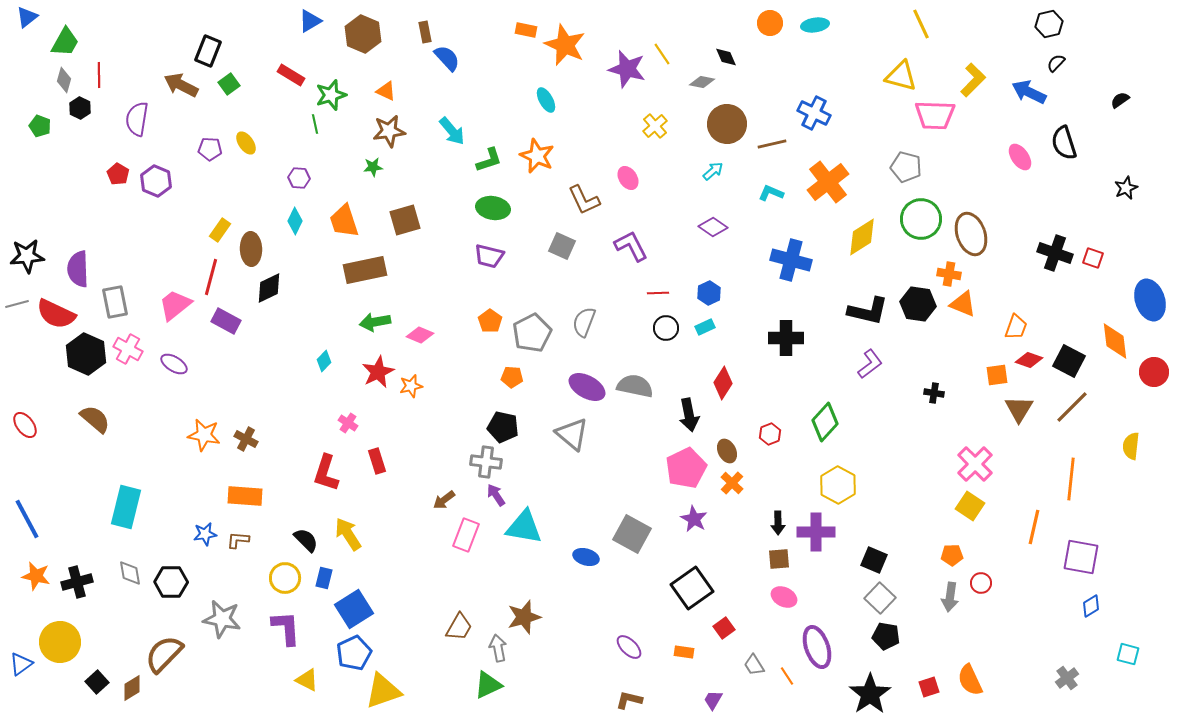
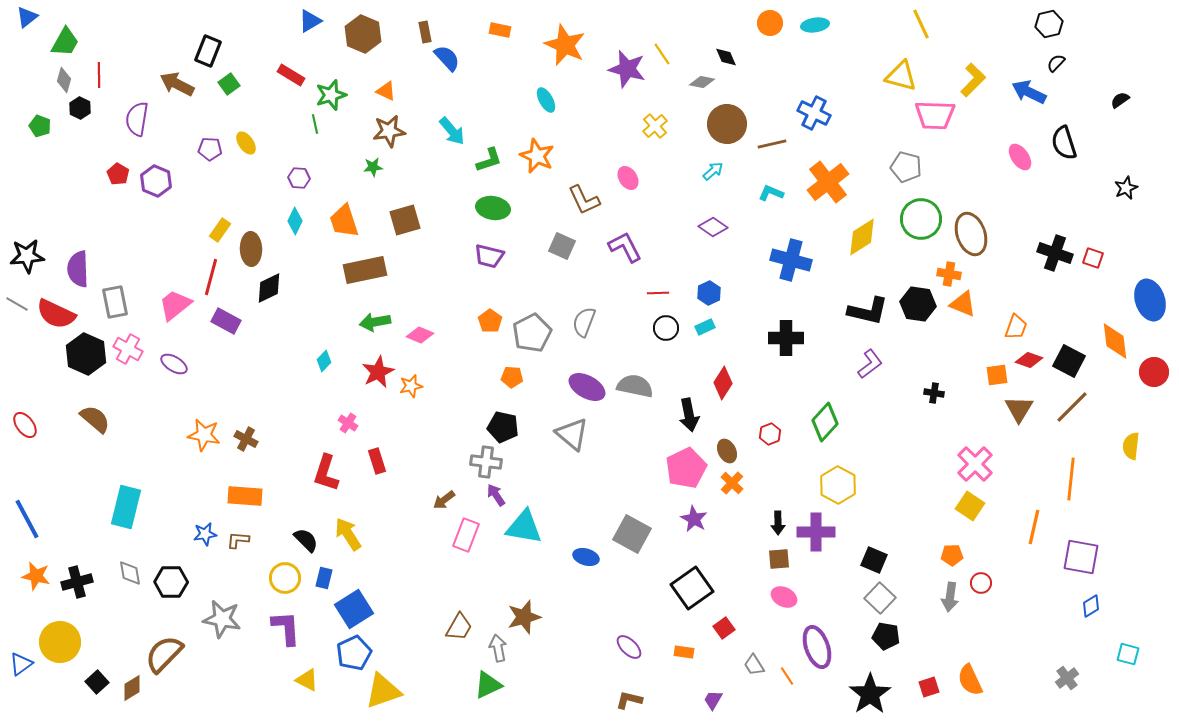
orange rectangle at (526, 30): moved 26 px left
brown arrow at (181, 85): moved 4 px left, 1 px up
purple L-shape at (631, 246): moved 6 px left, 1 px down
gray line at (17, 304): rotated 45 degrees clockwise
